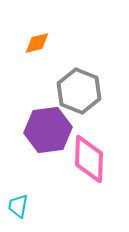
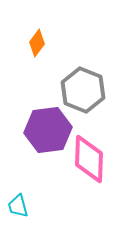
orange diamond: rotated 40 degrees counterclockwise
gray hexagon: moved 4 px right, 1 px up
cyan trapezoid: rotated 25 degrees counterclockwise
